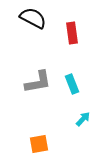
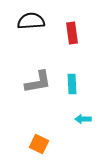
black semicircle: moved 2 px left, 3 px down; rotated 32 degrees counterclockwise
cyan rectangle: rotated 18 degrees clockwise
cyan arrow: rotated 133 degrees counterclockwise
orange square: rotated 36 degrees clockwise
